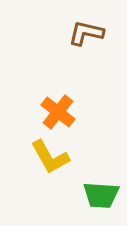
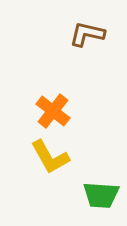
brown L-shape: moved 1 px right, 1 px down
orange cross: moved 5 px left, 1 px up
